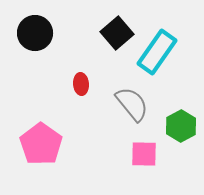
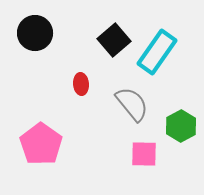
black square: moved 3 px left, 7 px down
